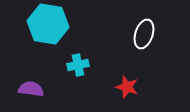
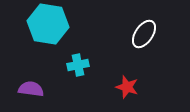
white ellipse: rotated 16 degrees clockwise
